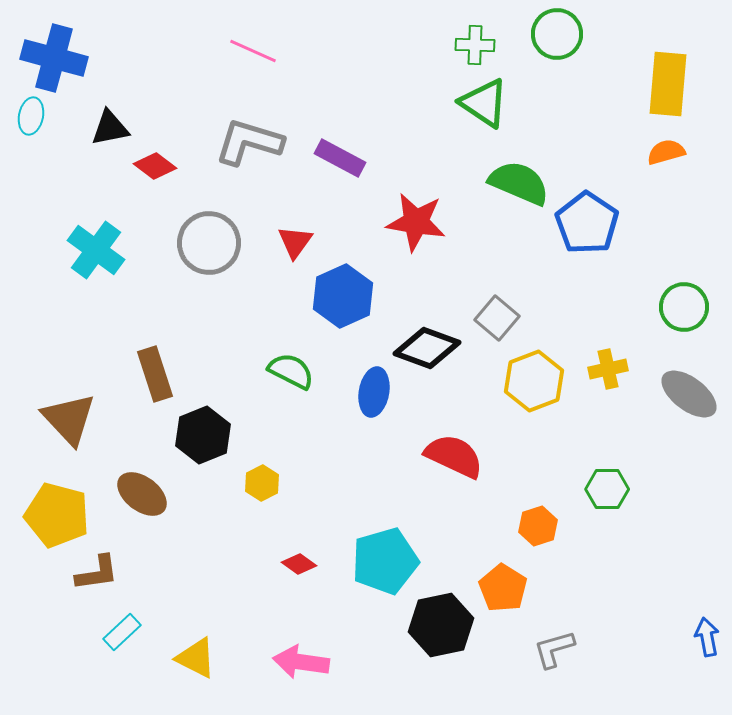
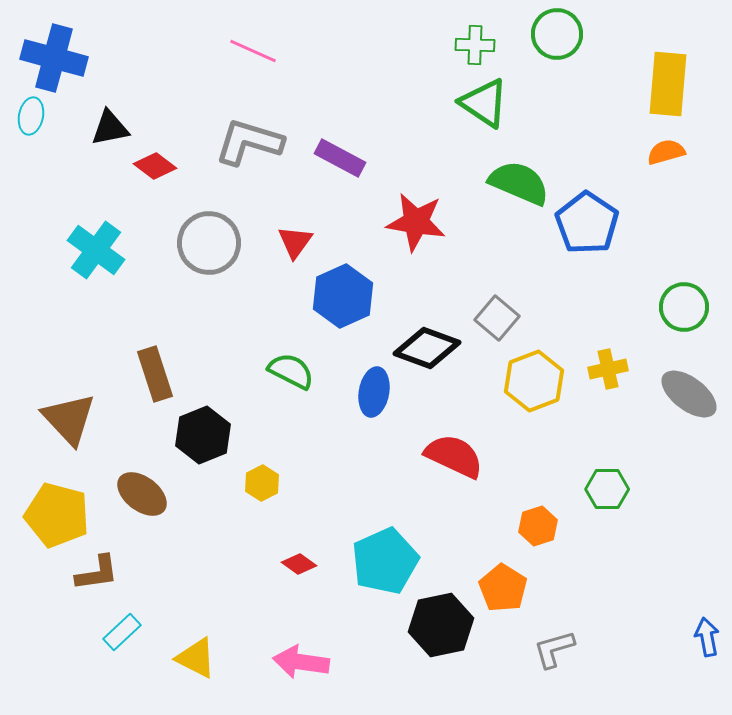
cyan pentagon at (385, 561): rotated 8 degrees counterclockwise
